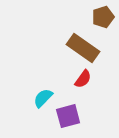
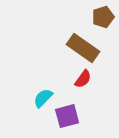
purple square: moved 1 px left
